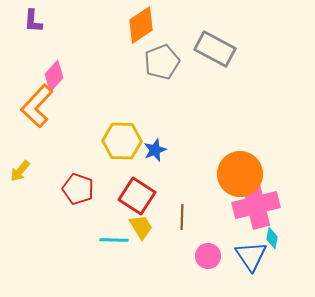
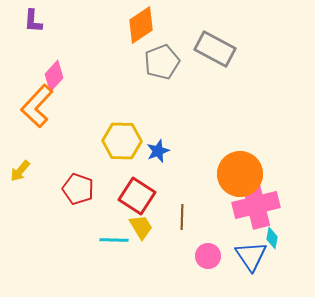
blue star: moved 3 px right, 1 px down
